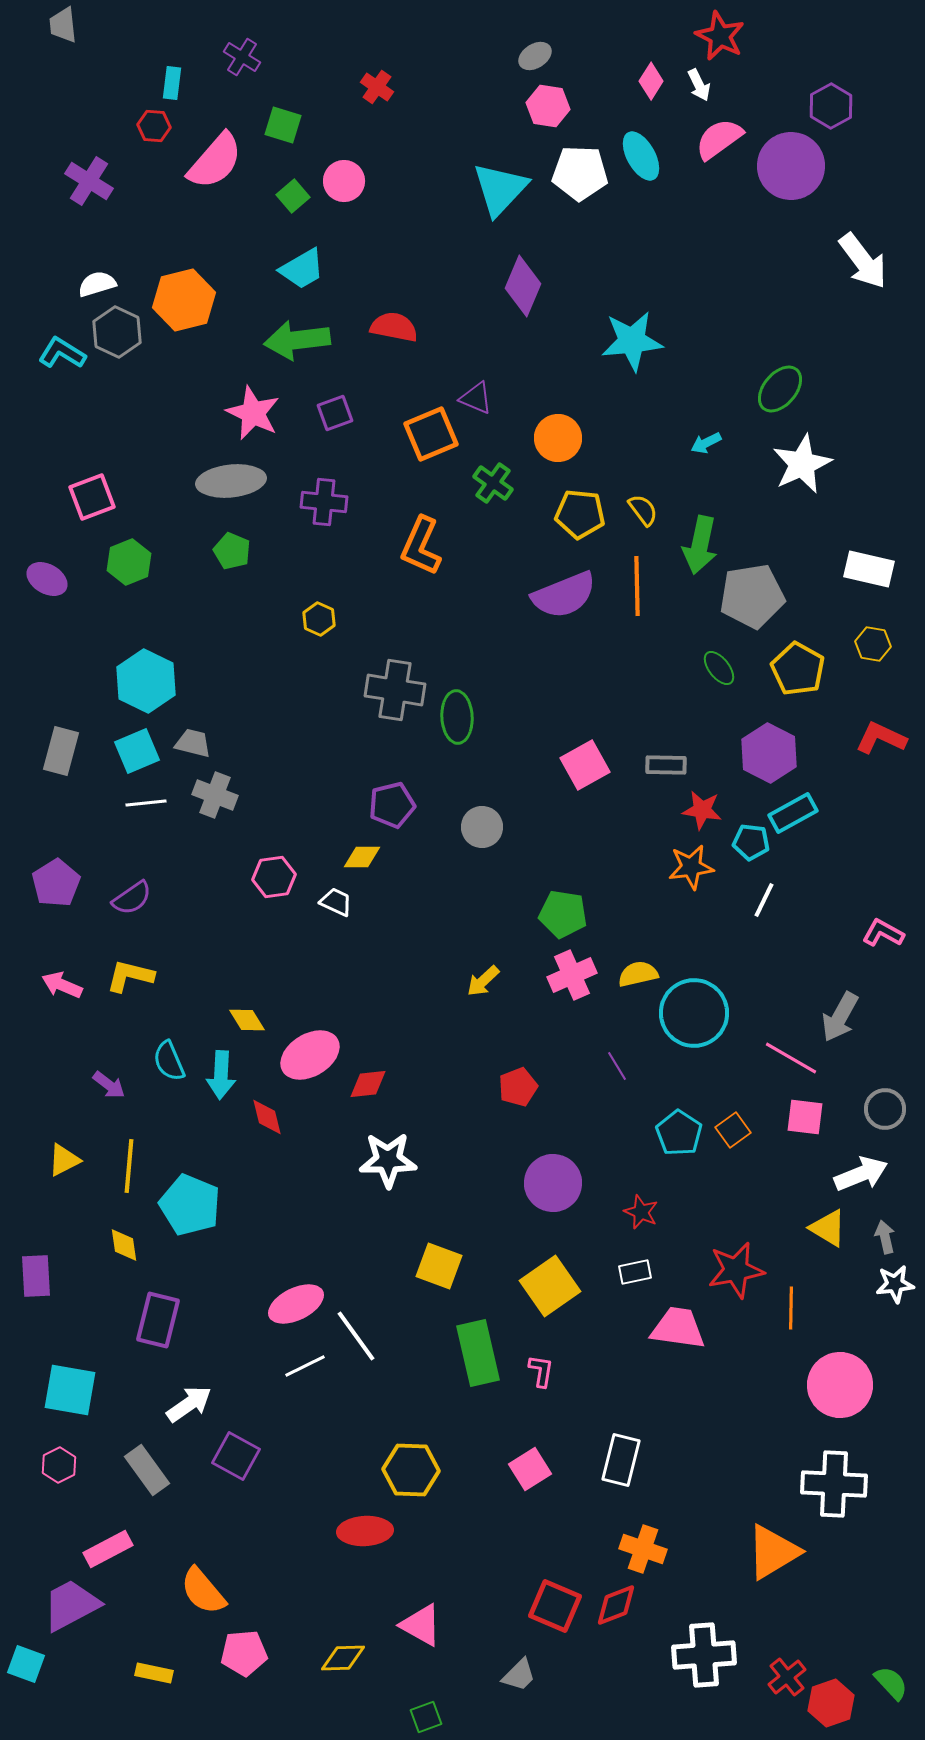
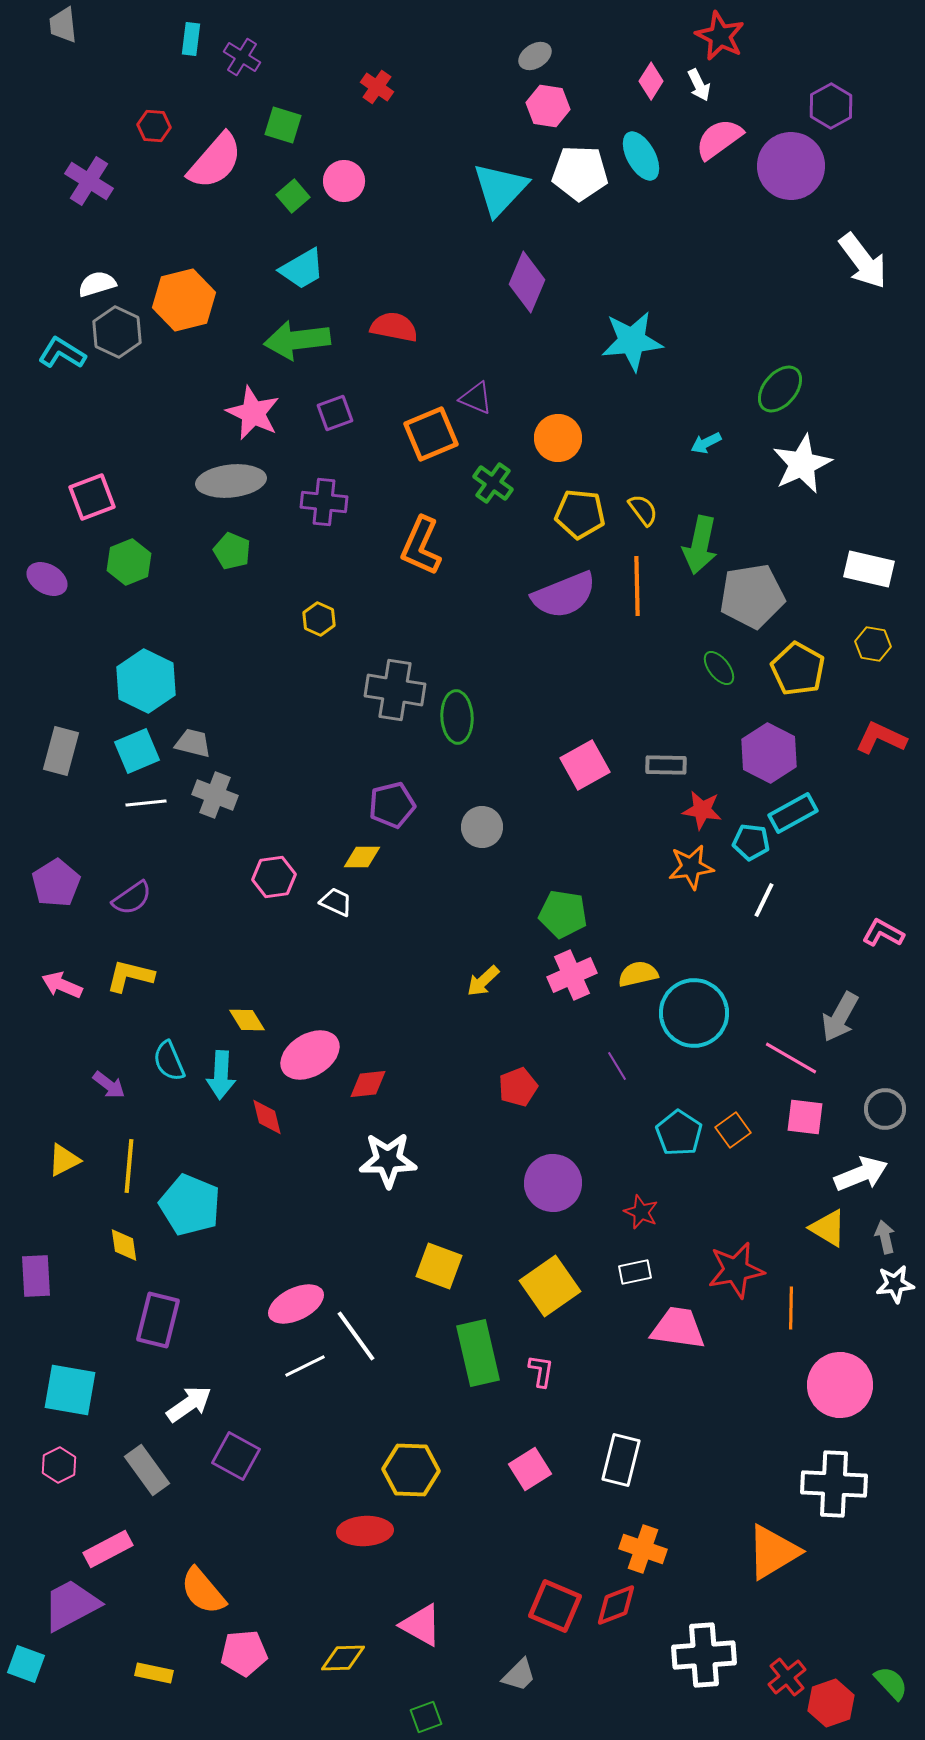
cyan rectangle at (172, 83): moved 19 px right, 44 px up
purple diamond at (523, 286): moved 4 px right, 4 px up
